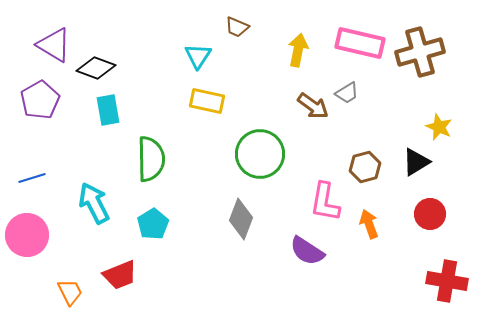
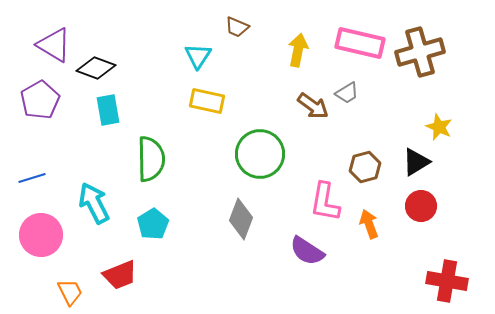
red circle: moved 9 px left, 8 px up
pink circle: moved 14 px right
